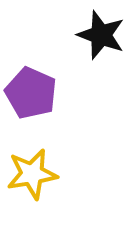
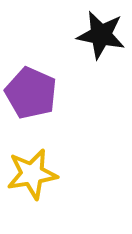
black star: rotated 9 degrees counterclockwise
